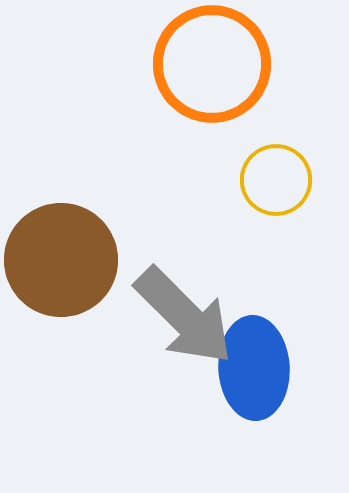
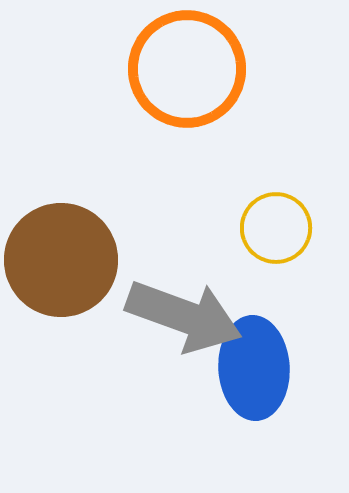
orange circle: moved 25 px left, 5 px down
yellow circle: moved 48 px down
gray arrow: rotated 25 degrees counterclockwise
